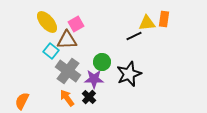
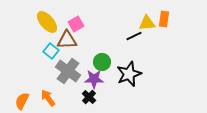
orange arrow: moved 19 px left
